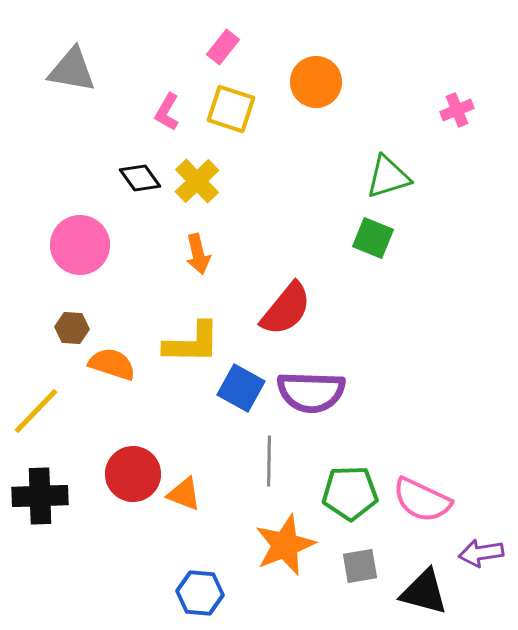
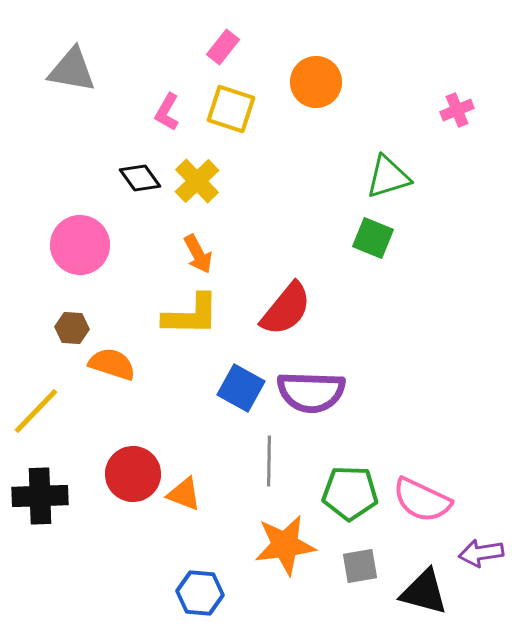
orange arrow: rotated 15 degrees counterclockwise
yellow L-shape: moved 1 px left, 28 px up
green pentagon: rotated 4 degrees clockwise
orange star: rotated 14 degrees clockwise
